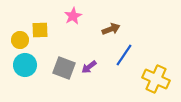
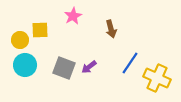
brown arrow: rotated 96 degrees clockwise
blue line: moved 6 px right, 8 px down
yellow cross: moved 1 px right, 1 px up
